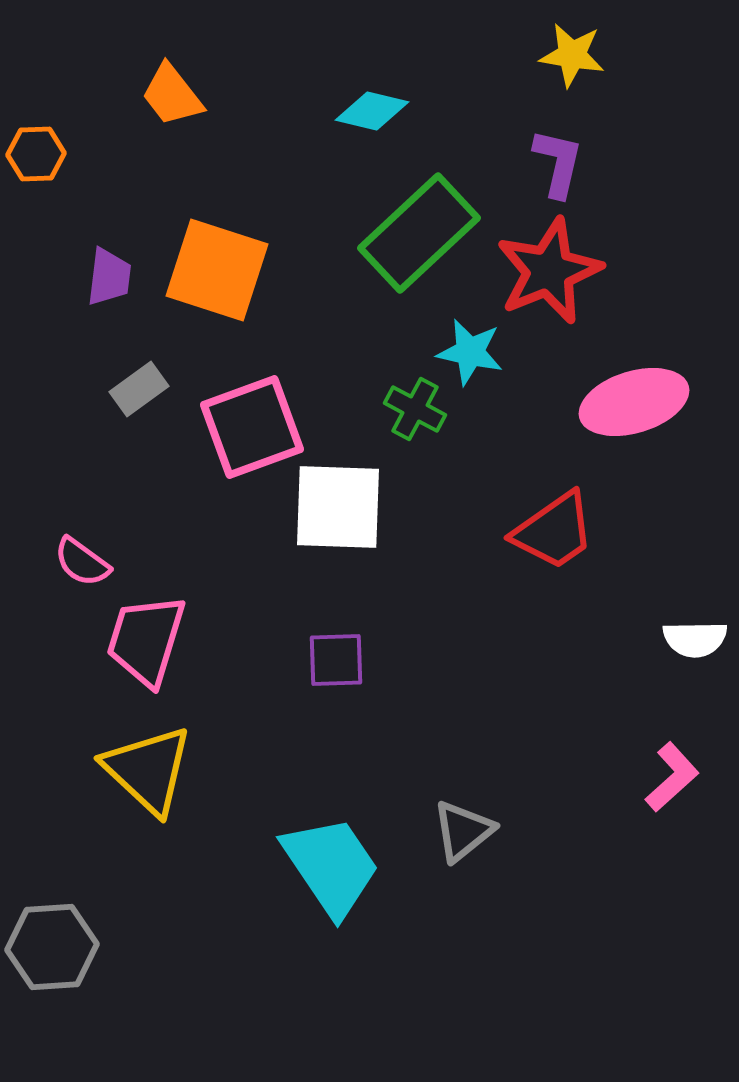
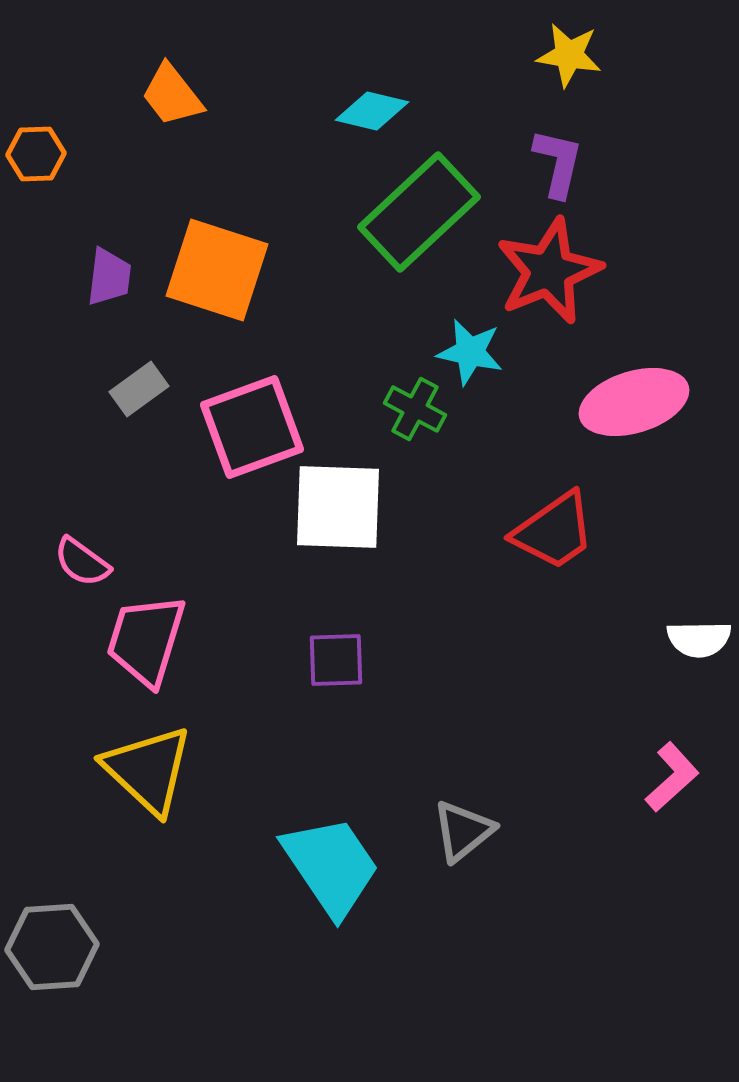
yellow star: moved 3 px left
green rectangle: moved 21 px up
white semicircle: moved 4 px right
